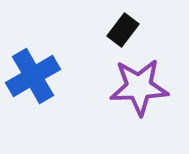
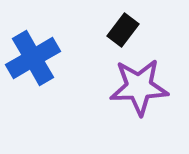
blue cross: moved 18 px up
